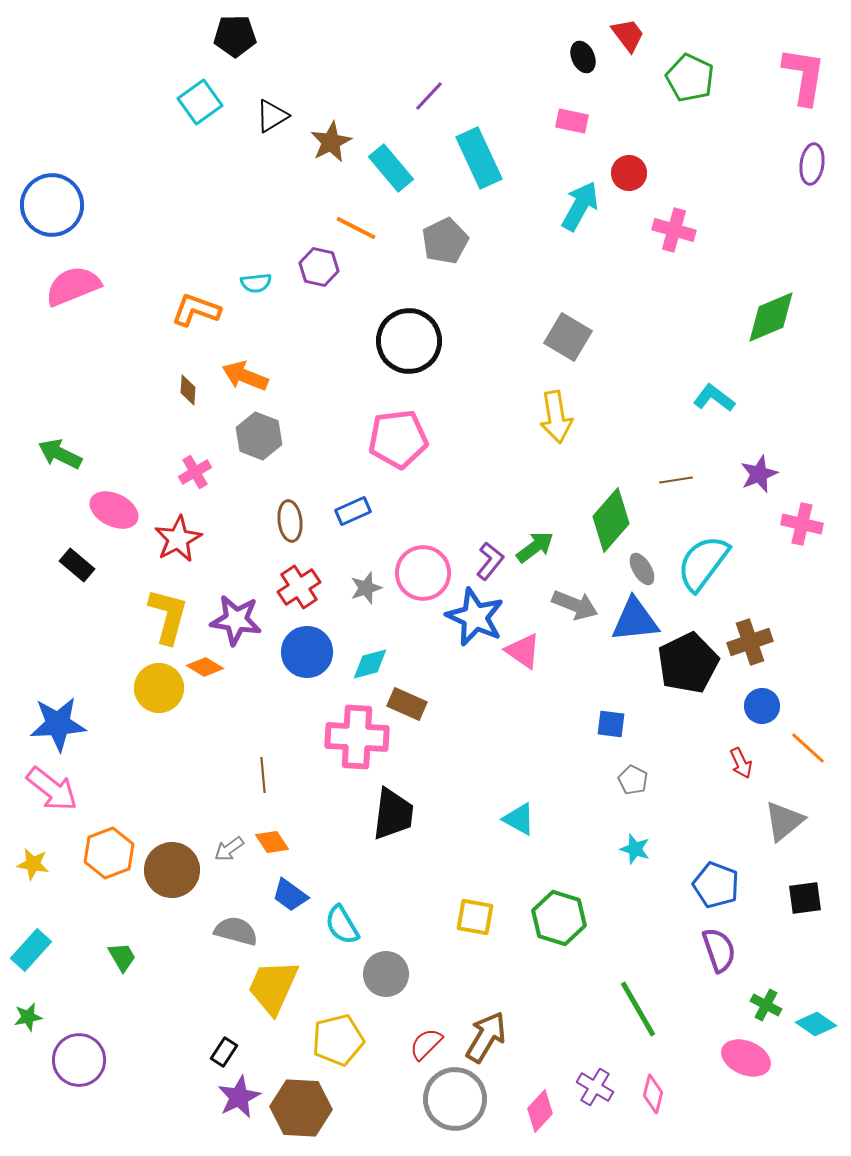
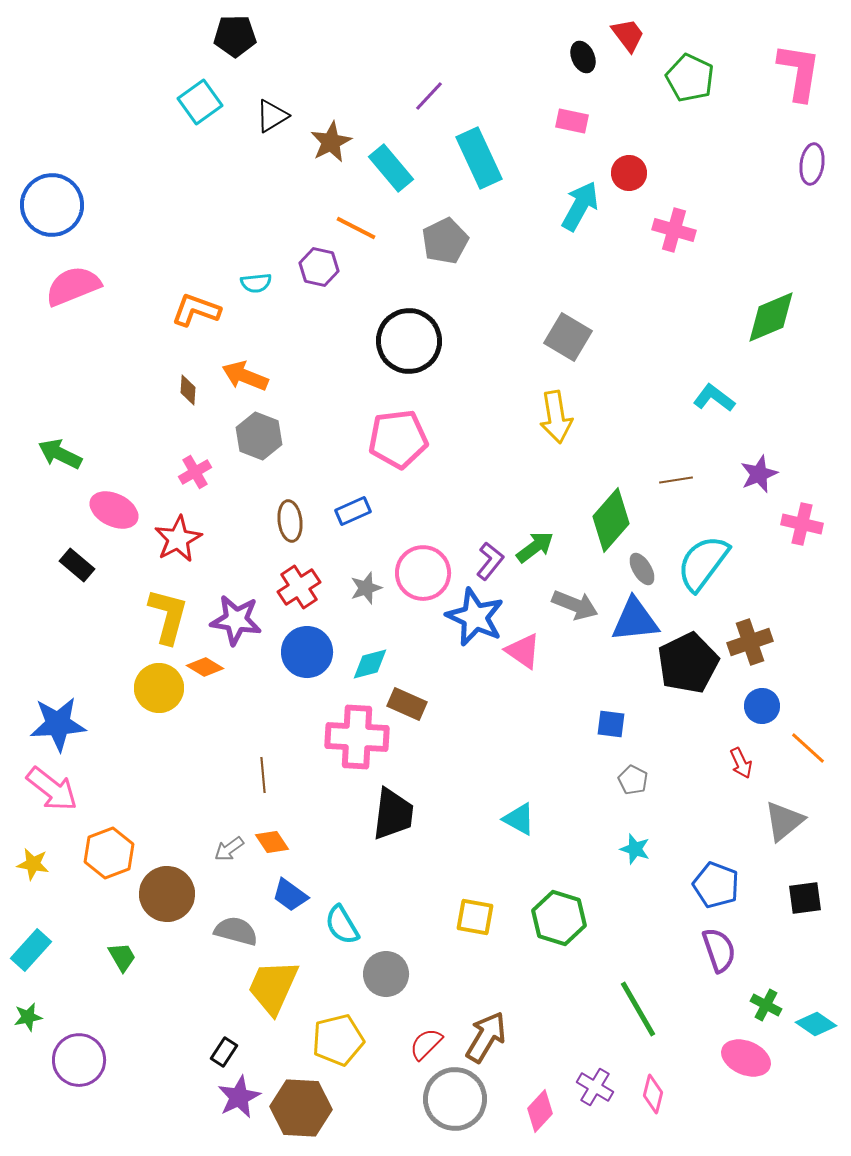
pink L-shape at (804, 76): moved 5 px left, 4 px up
brown circle at (172, 870): moved 5 px left, 24 px down
